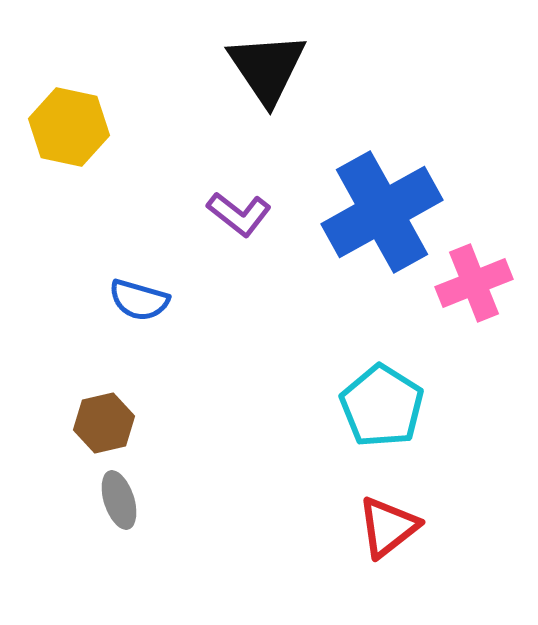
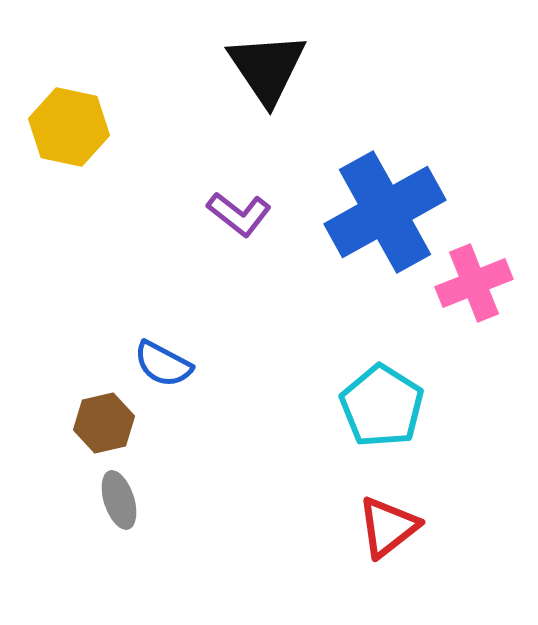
blue cross: moved 3 px right
blue semicircle: moved 24 px right, 64 px down; rotated 12 degrees clockwise
